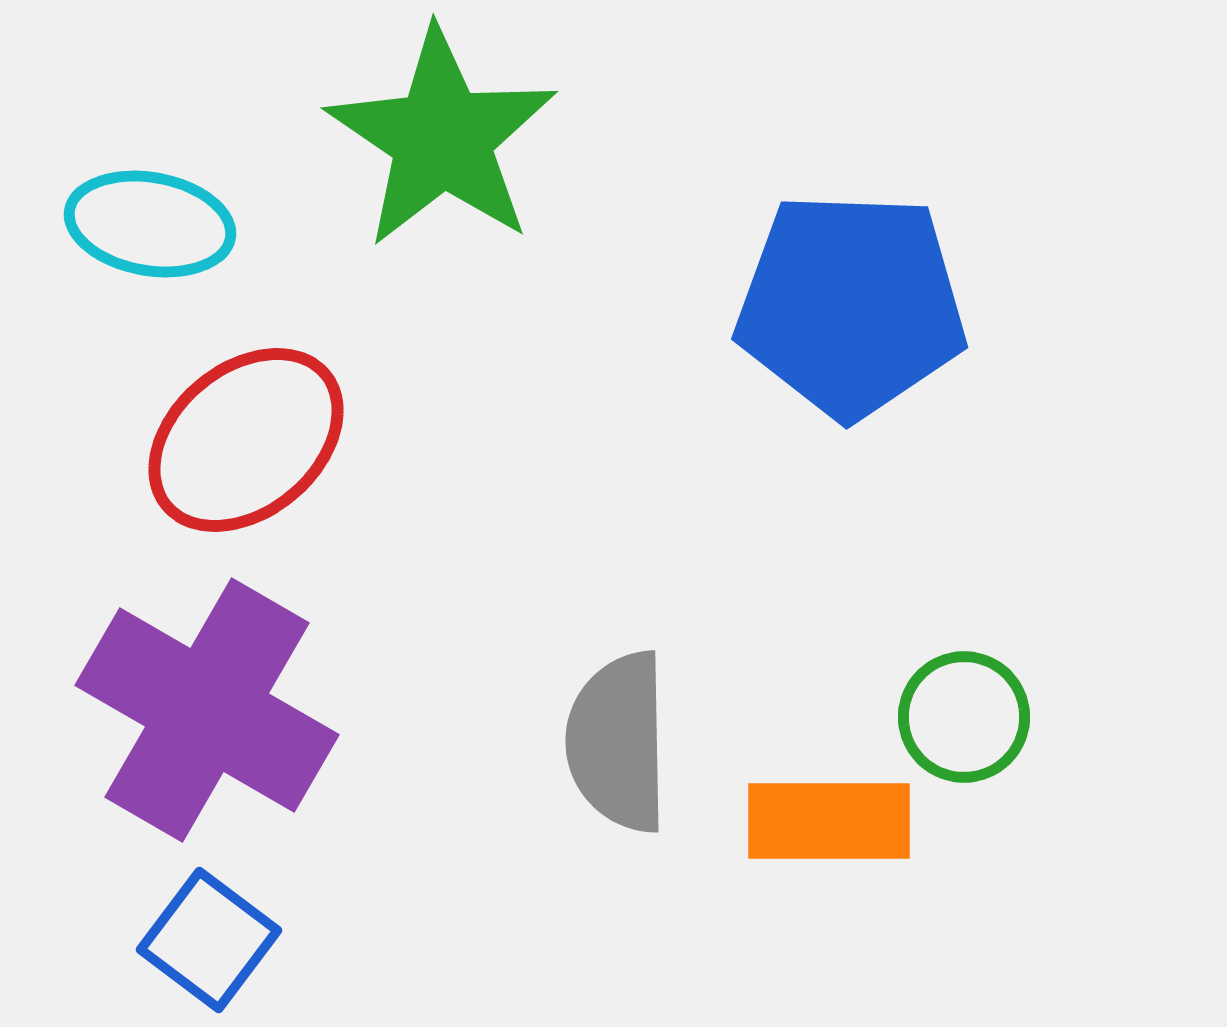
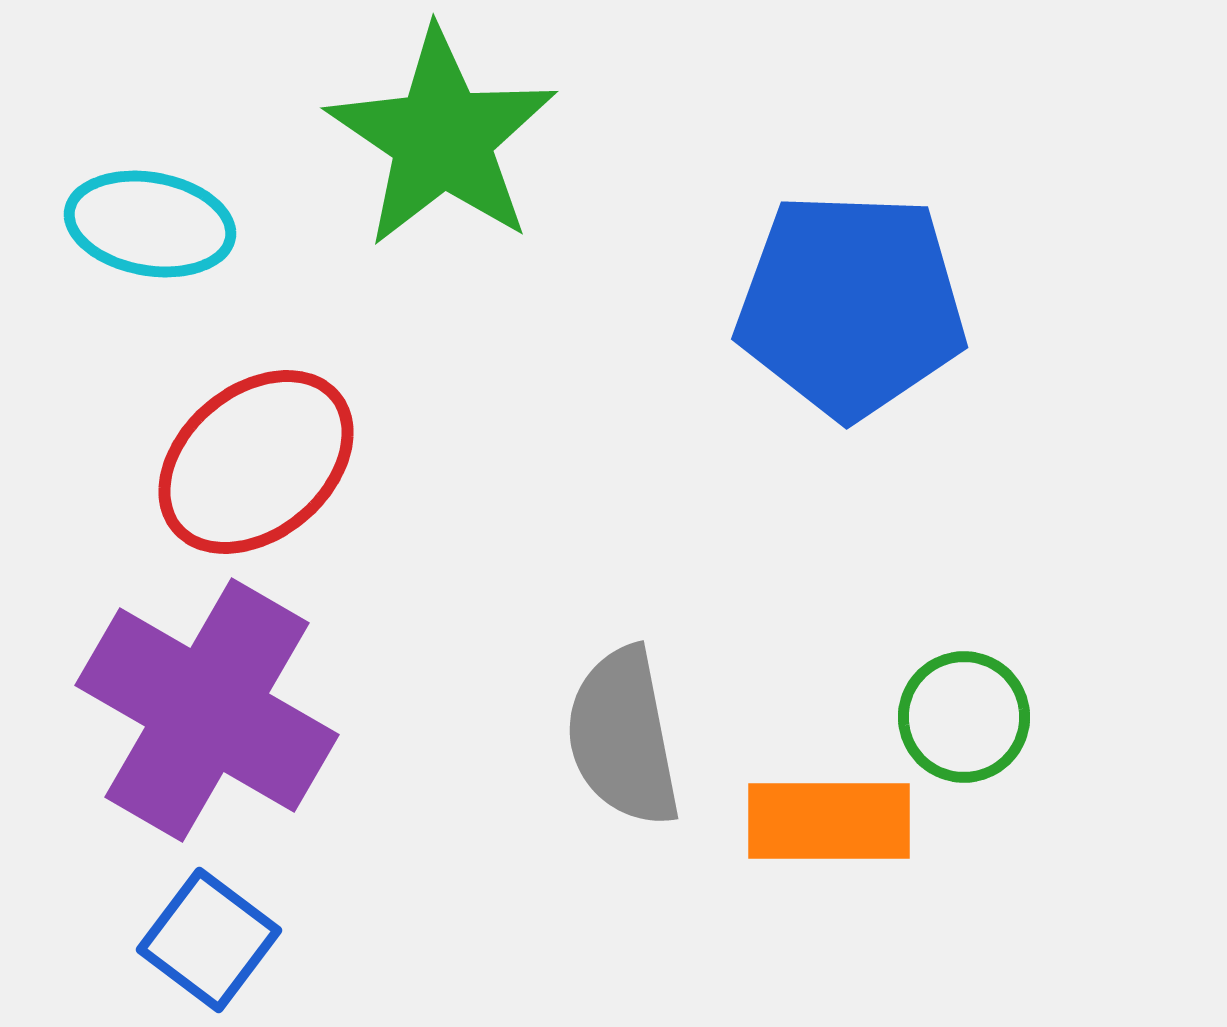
red ellipse: moved 10 px right, 22 px down
gray semicircle: moved 5 px right, 5 px up; rotated 10 degrees counterclockwise
